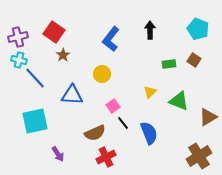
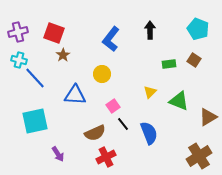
red square: moved 1 px down; rotated 15 degrees counterclockwise
purple cross: moved 5 px up
blue triangle: moved 3 px right
black line: moved 1 px down
